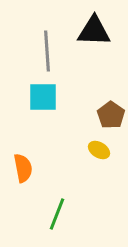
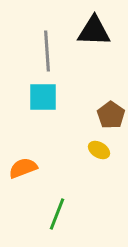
orange semicircle: rotated 100 degrees counterclockwise
